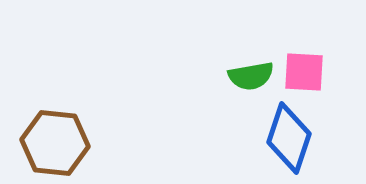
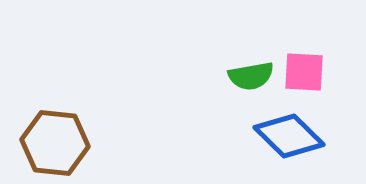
blue diamond: moved 2 px up; rotated 64 degrees counterclockwise
